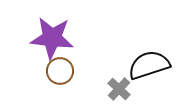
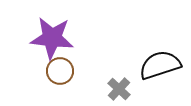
black semicircle: moved 11 px right
